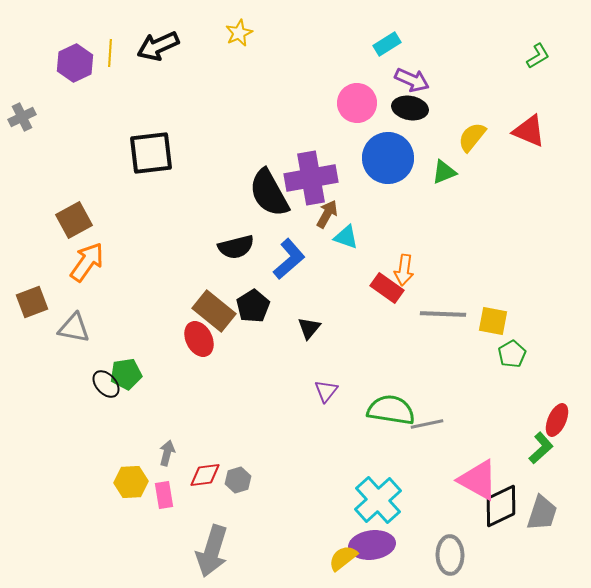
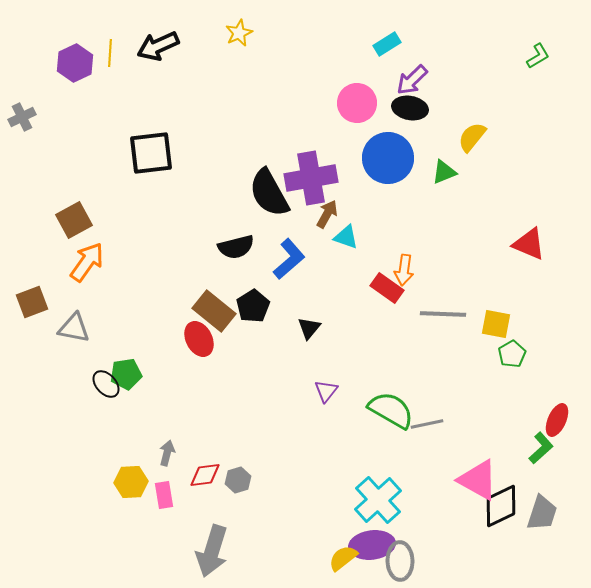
purple arrow at (412, 80): rotated 112 degrees clockwise
red triangle at (529, 131): moved 113 px down
yellow square at (493, 321): moved 3 px right, 3 px down
green semicircle at (391, 410): rotated 21 degrees clockwise
gray ellipse at (450, 555): moved 50 px left, 6 px down
